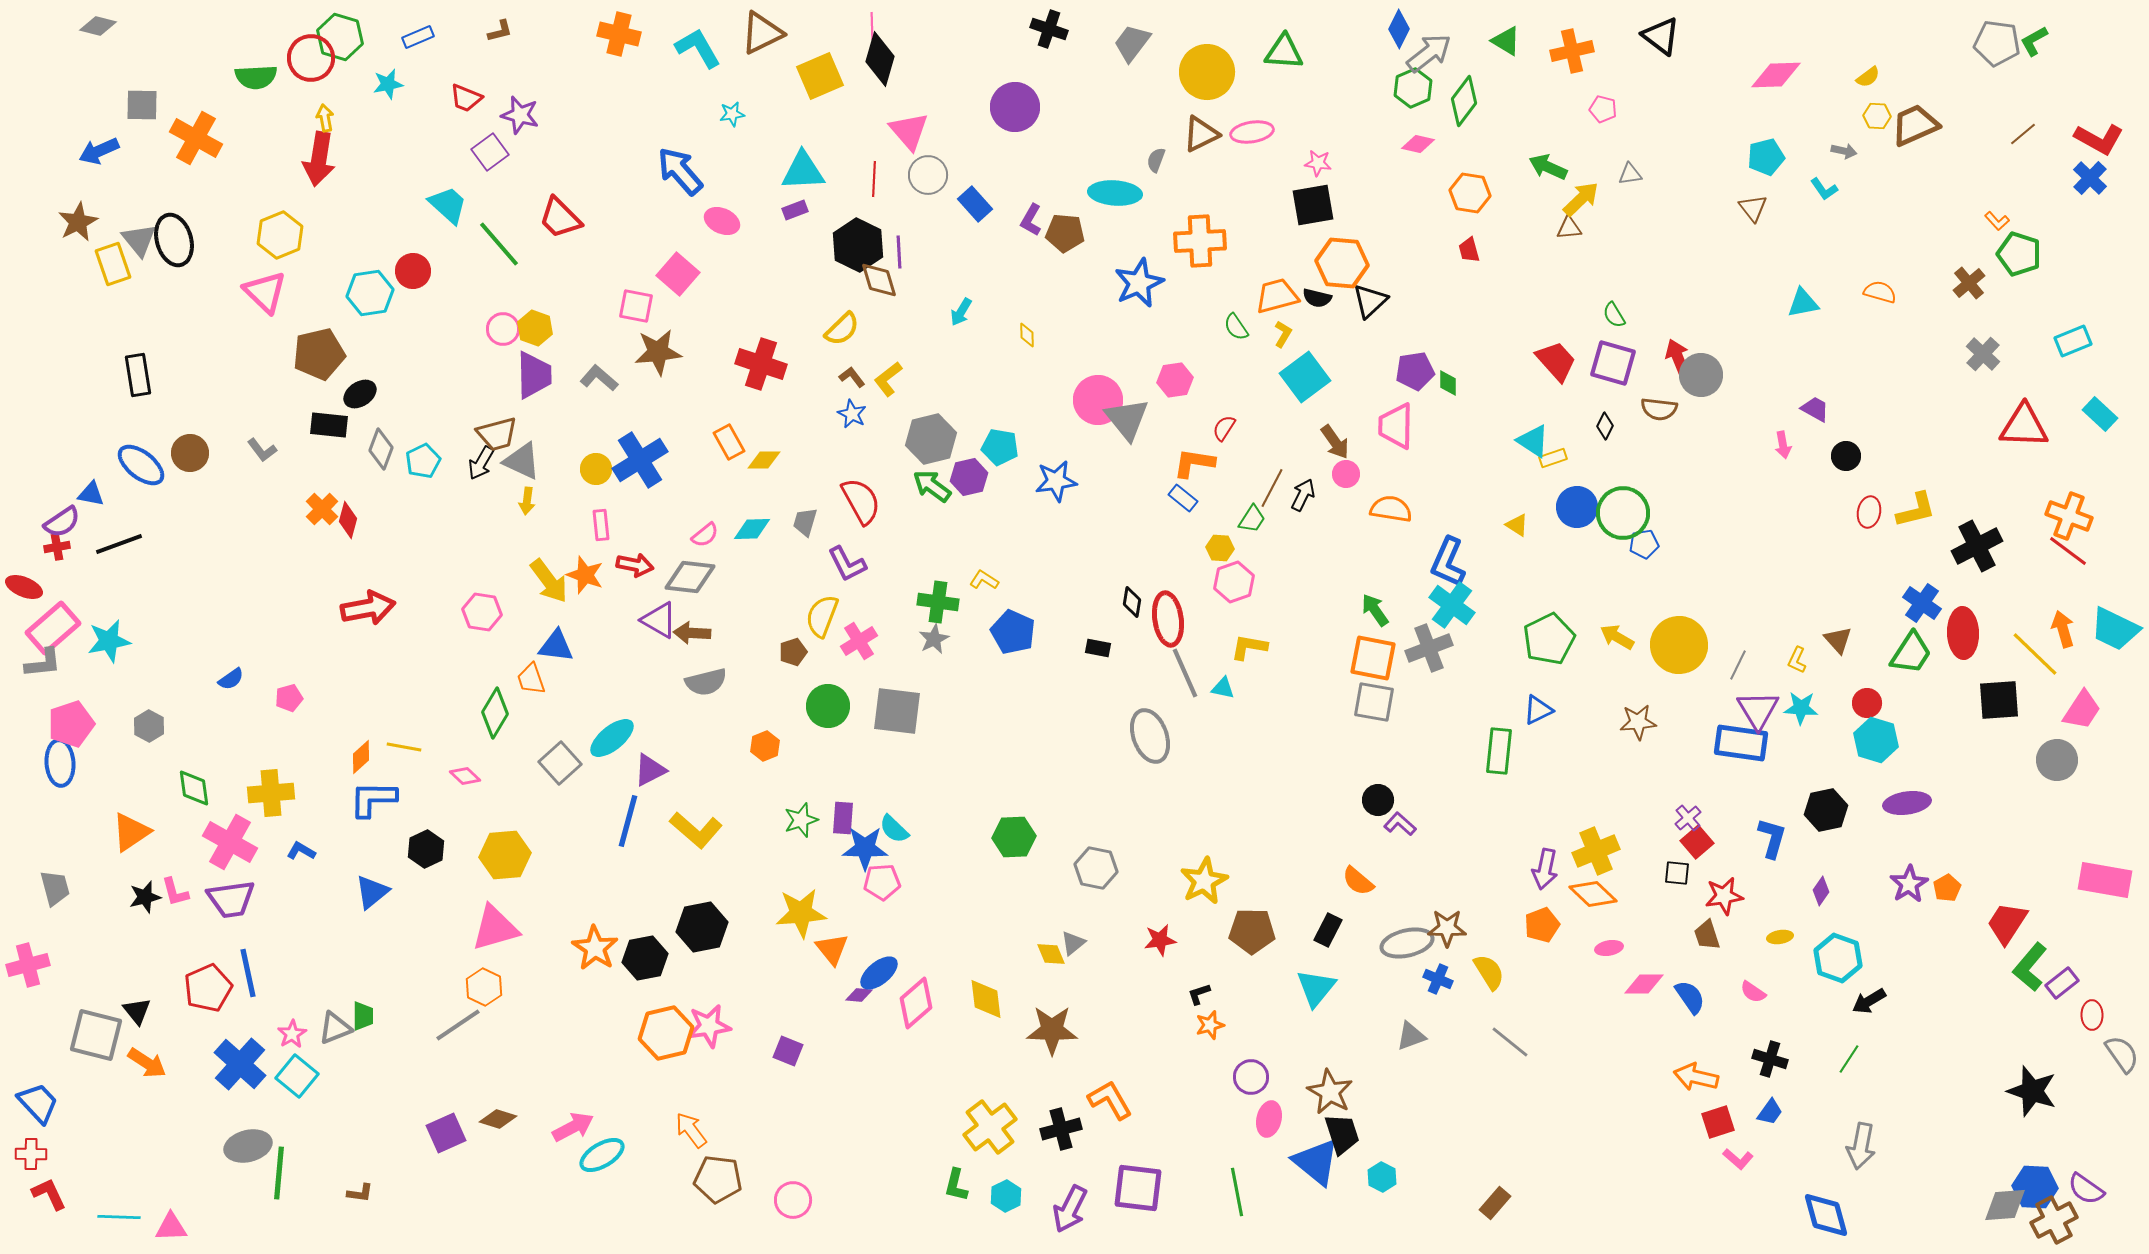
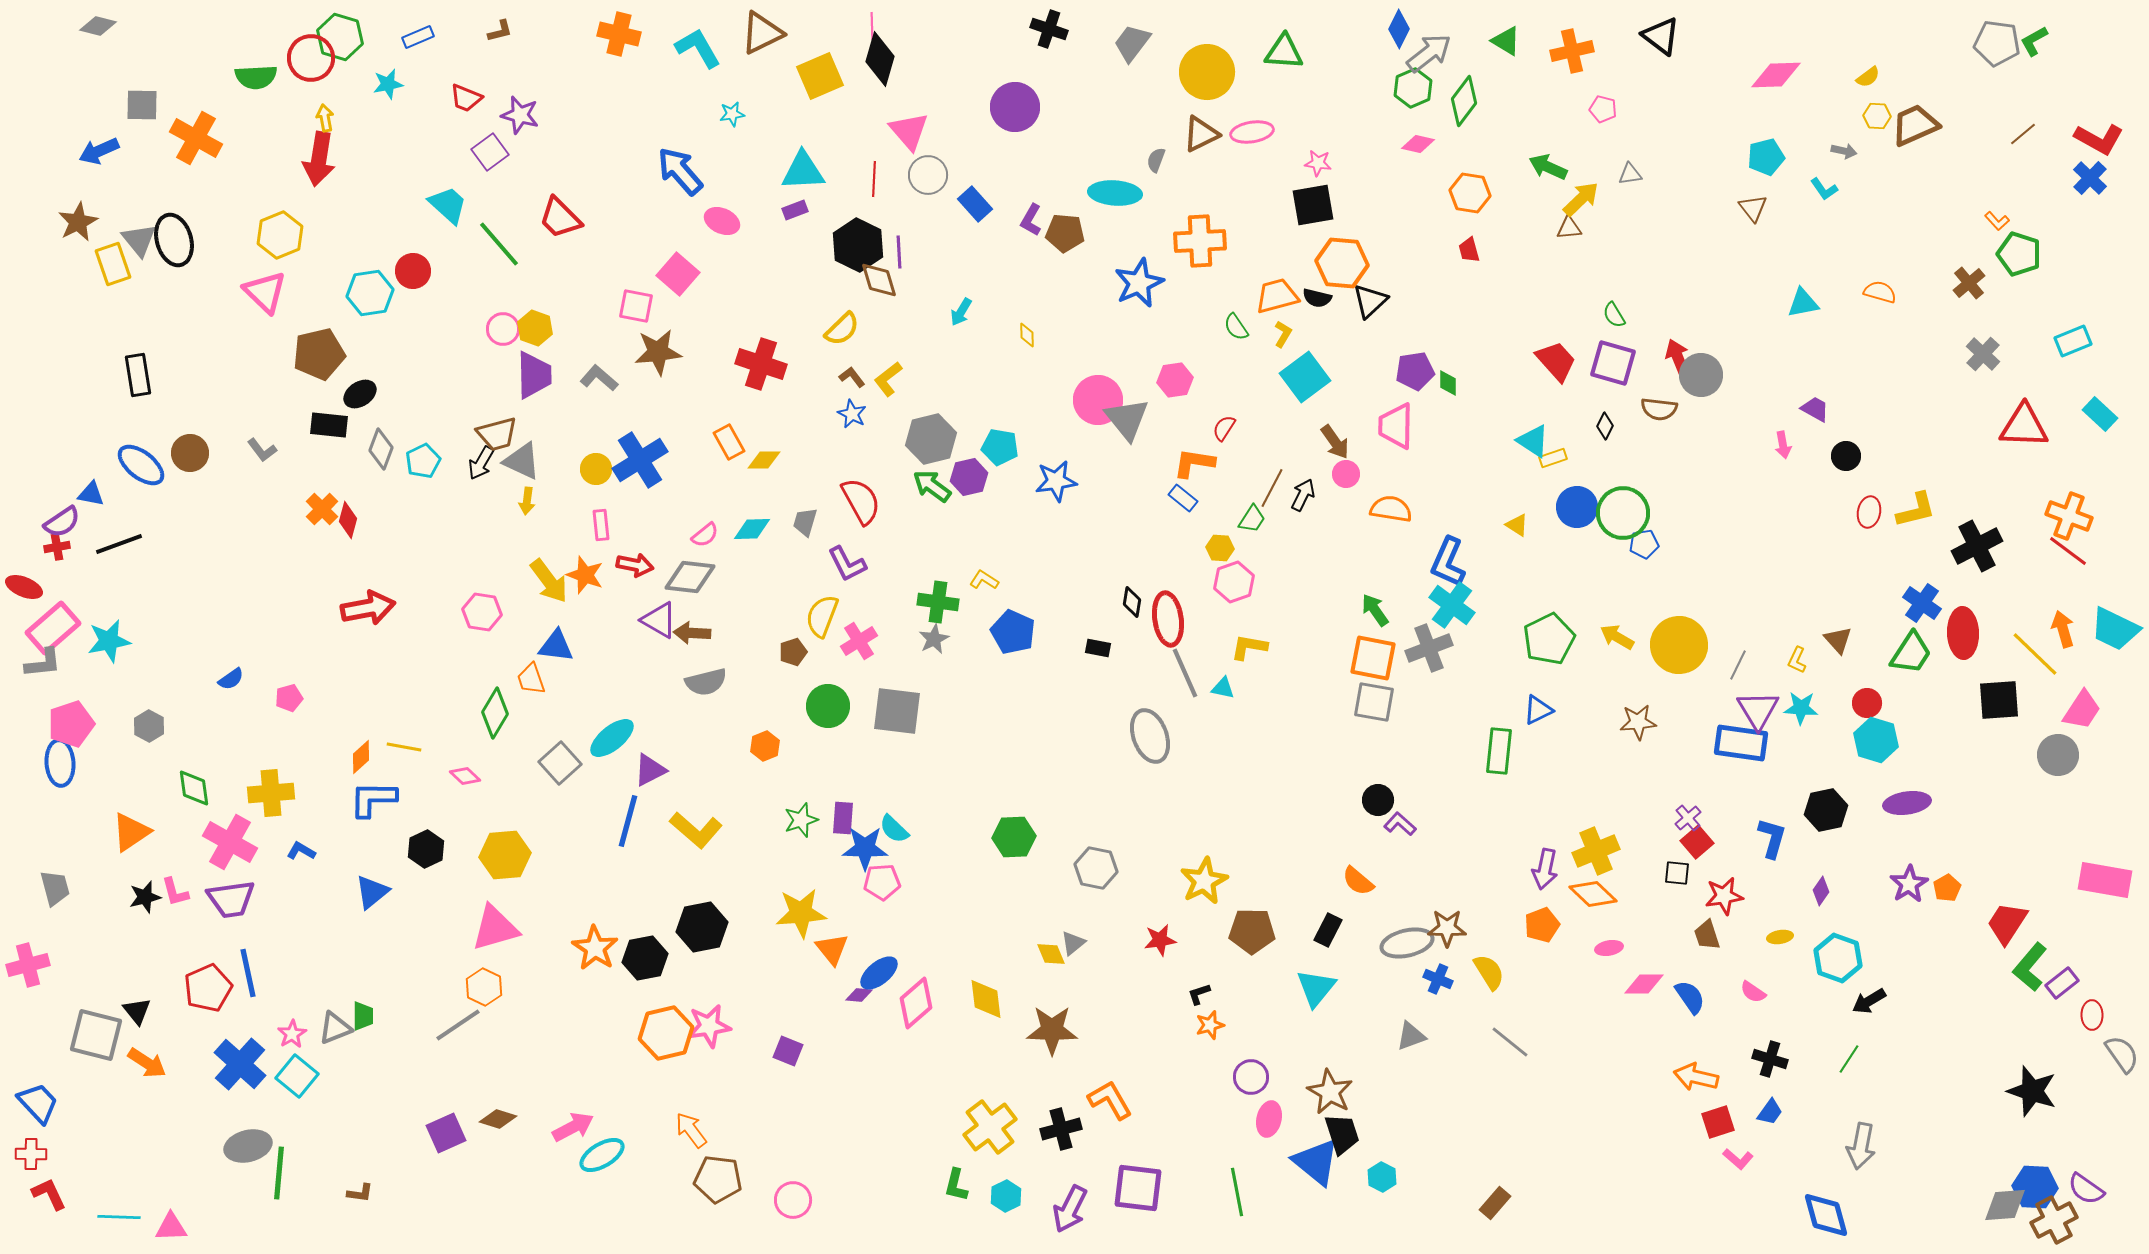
gray circle at (2057, 760): moved 1 px right, 5 px up
